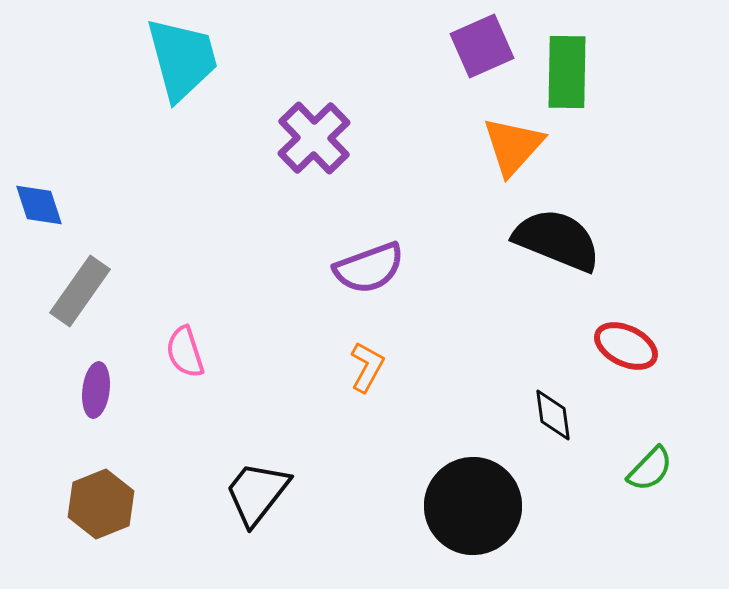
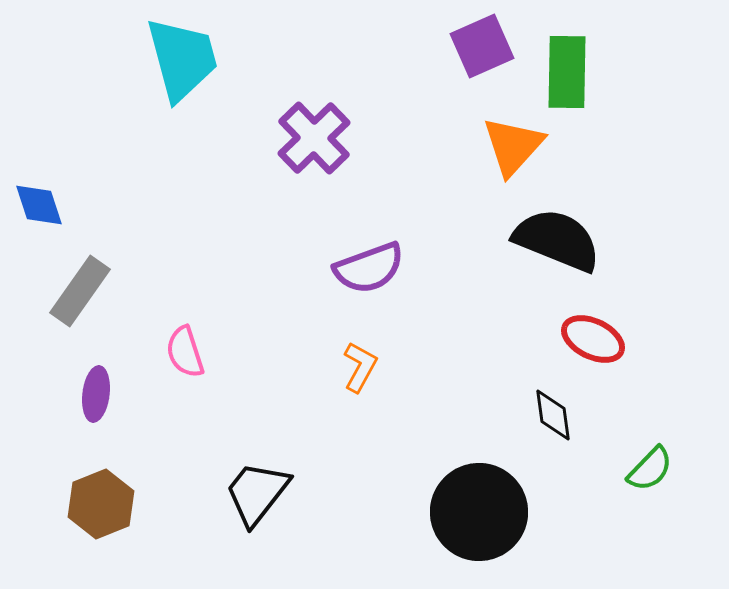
red ellipse: moved 33 px left, 7 px up
orange L-shape: moved 7 px left
purple ellipse: moved 4 px down
black circle: moved 6 px right, 6 px down
